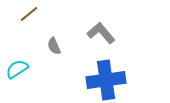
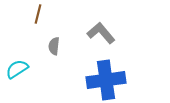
brown line: moved 9 px right; rotated 36 degrees counterclockwise
gray semicircle: rotated 30 degrees clockwise
